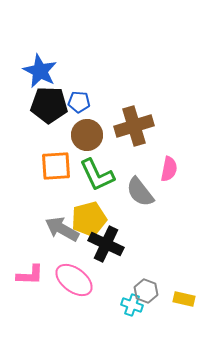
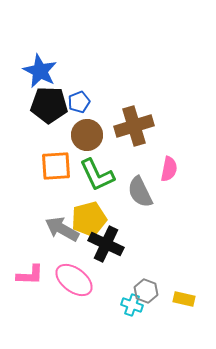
blue pentagon: rotated 25 degrees counterclockwise
gray semicircle: rotated 12 degrees clockwise
